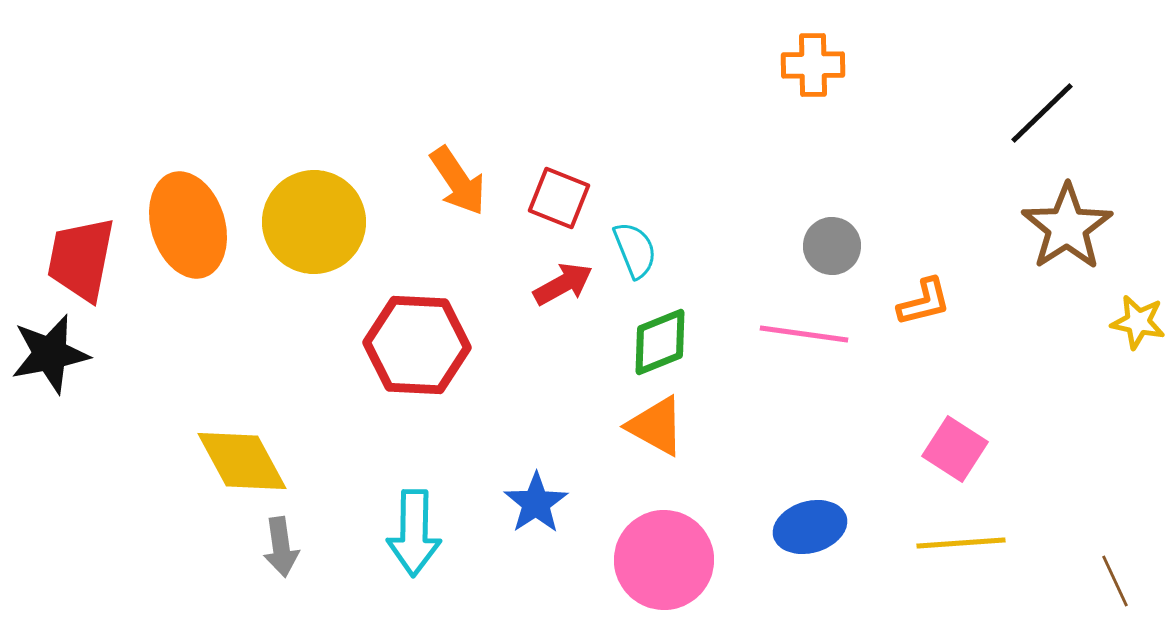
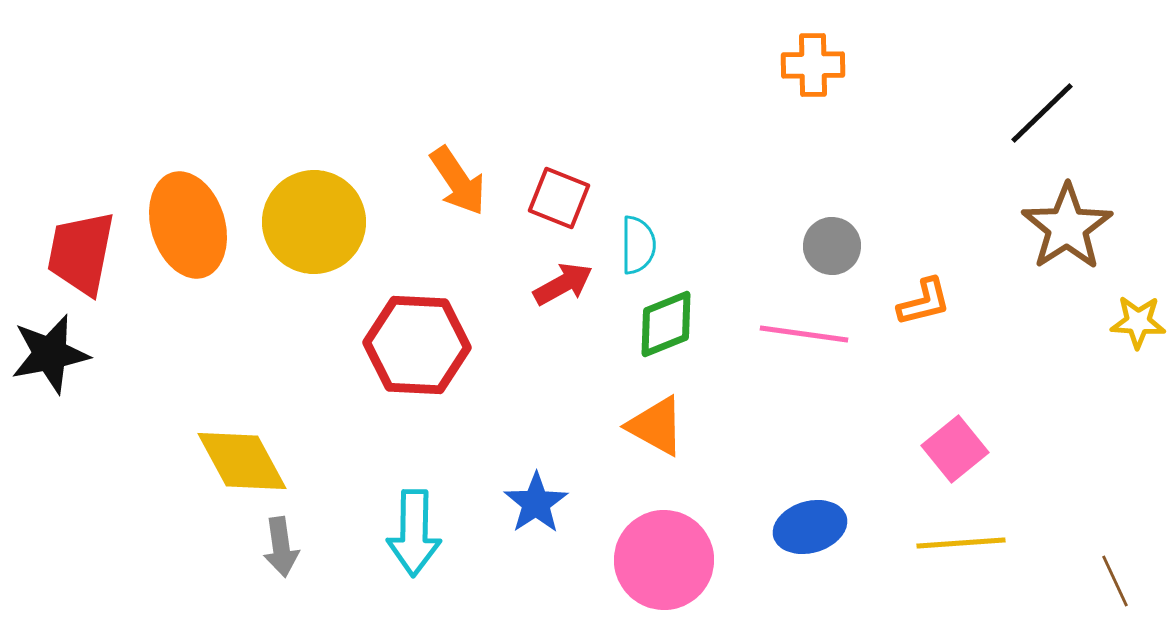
cyan semicircle: moved 3 px right, 5 px up; rotated 22 degrees clockwise
red trapezoid: moved 6 px up
yellow star: rotated 8 degrees counterclockwise
green diamond: moved 6 px right, 18 px up
pink square: rotated 18 degrees clockwise
